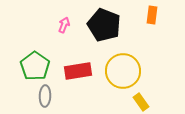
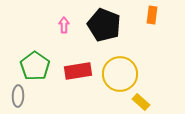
pink arrow: rotated 21 degrees counterclockwise
yellow circle: moved 3 px left, 3 px down
gray ellipse: moved 27 px left
yellow rectangle: rotated 12 degrees counterclockwise
